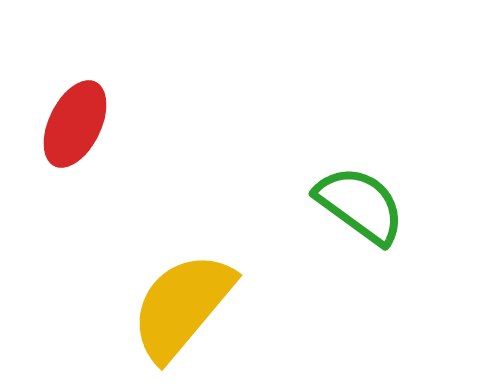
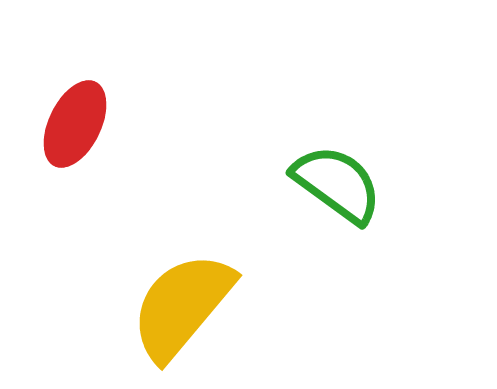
green semicircle: moved 23 px left, 21 px up
